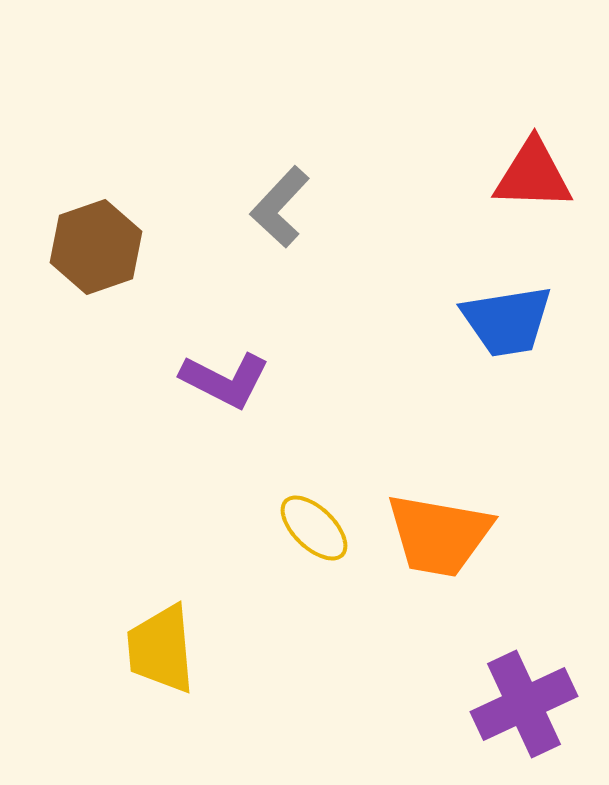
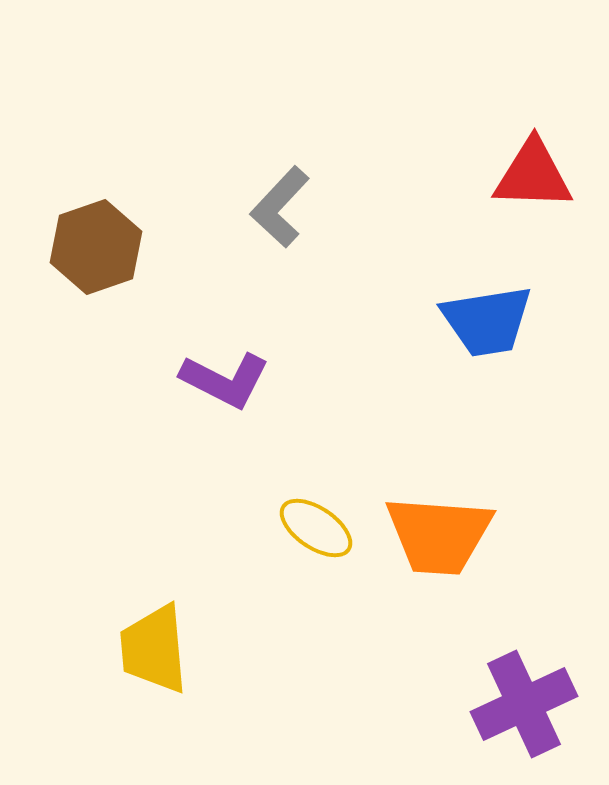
blue trapezoid: moved 20 px left
yellow ellipse: moved 2 px right; rotated 10 degrees counterclockwise
orange trapezoid: rotated 6 degrees counterclockwise
yellow trapezoid: moved 7 px left
